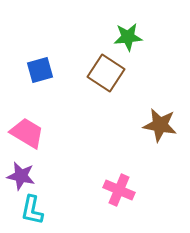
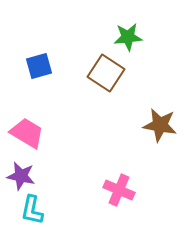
blue square: moved 1 px left, 4 px up
